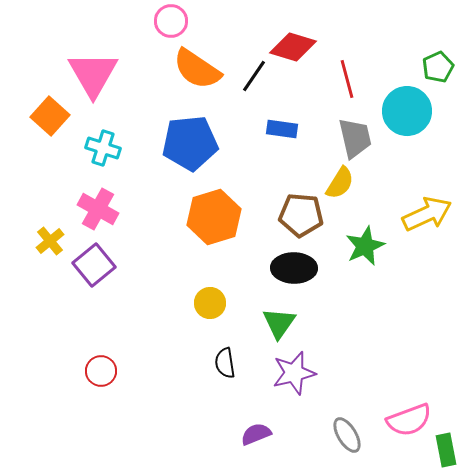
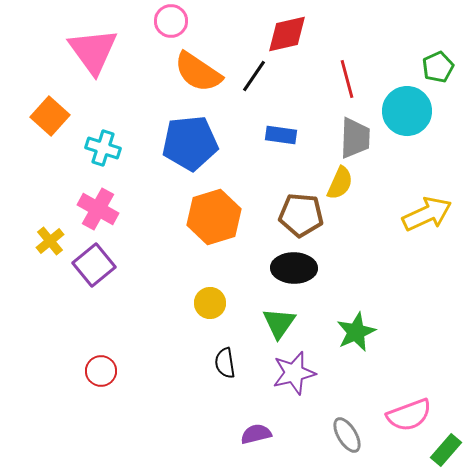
red diamond: moved 6 px left, 13 px up; rotated 30 degrees counterclockwise
orange semicircle: moved 1 px right, 3 px down
pink triangle: moved 23 px up; rotated 6 degrees counterclockwise
blue rectangle: moved 1 px left, 6 px down
gray trapezoid: rotated 15 degrees clockwise
yellow semicircle: rotated 8 degrees counterclockwise
green star: moved 9 px left, 86 px down
pink semicircle: moved 5 px up
purple semicircle: rotated 8 degrees clockwise
green rectangle: rotated 52 degrees clockwise
